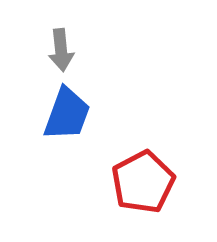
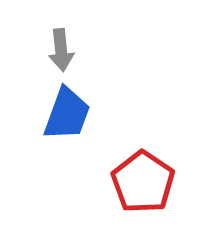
red pentagon: rotated 10 degrees counterclockwise
